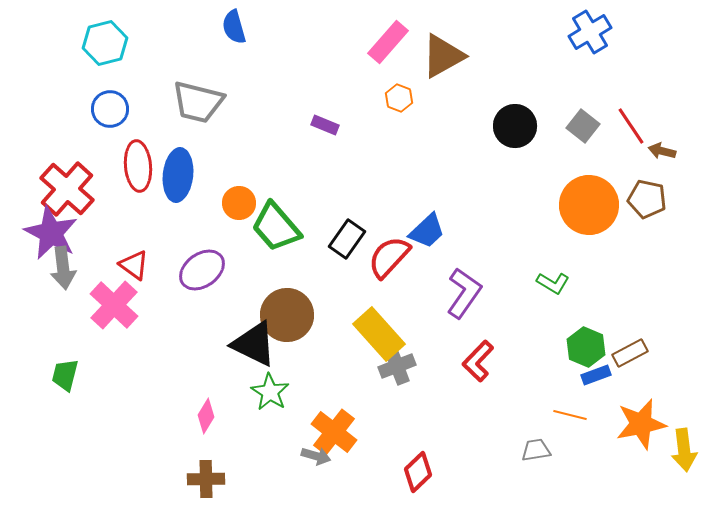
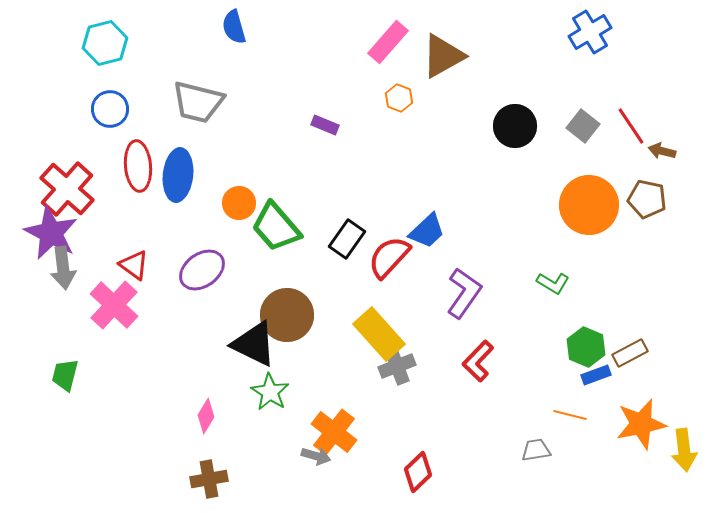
brown cross at (206, 479): moved 3 px right; rotated 9 degrees counterclockwise
